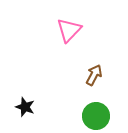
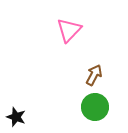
black star: moved 9 px left, 10 px down
green circle: moved 1 px left, 9 px up
